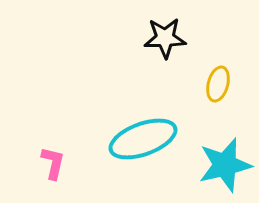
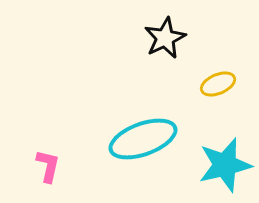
black star: rotated 24 degrees counterclockwise
yellow ellipse: rotated 52 degrees clockwise
pink L-shape: moved 5 px left, 3 px down
